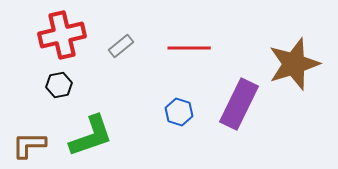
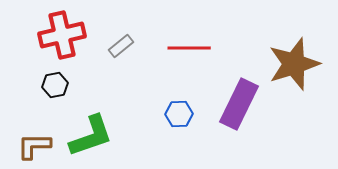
black hexagon: moved 4 px left
blue hexagon: moved 2 px down; rotated 20 degrees counterclockwise
brown L-shape: moved 5 px right, 1 px down
